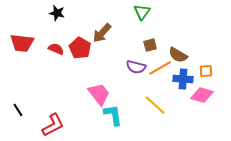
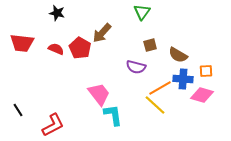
orange line: moved 20 px down
